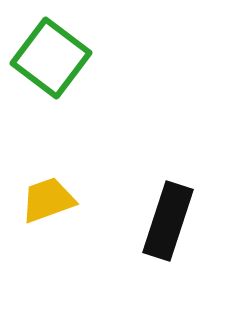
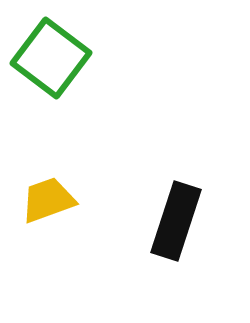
black rectangle: moved 8 px right
